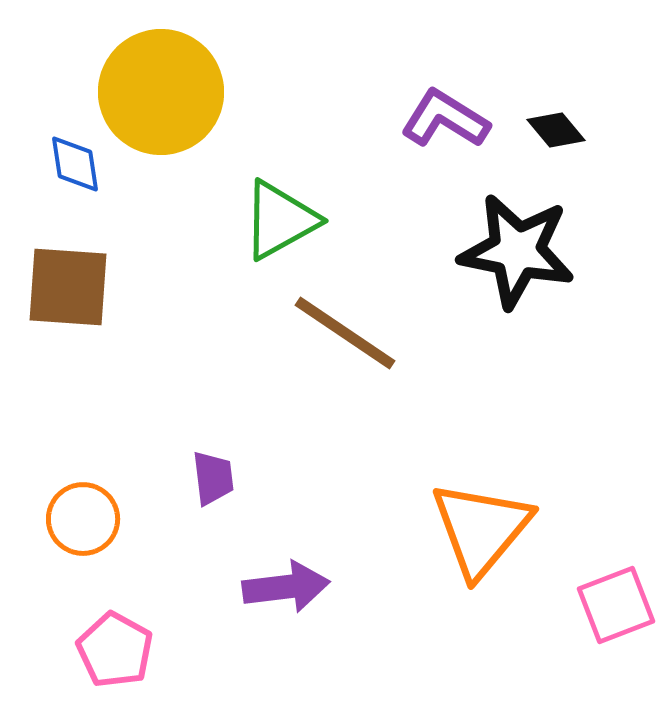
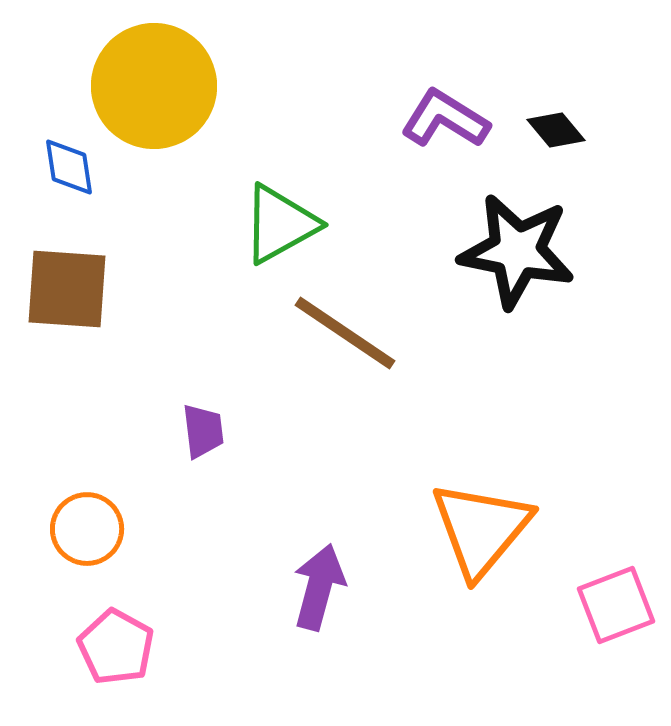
yellow circle: moved 7 px left, 6 px up
blue diamond: moved 6 px left, 3 px down
green triangle: moved 4 px down
brown square: moved 1 px left, 2 px down
purple trapezoid: moved 10 px left, 47 px up
orange circle: moved 4 px right, 10 px down
purple arrow: moved 33 px right; rotated 68 degrees counterclockwise
pink pentagon: moved 1 px right, 3 px up
